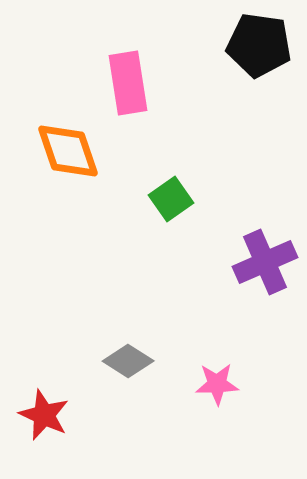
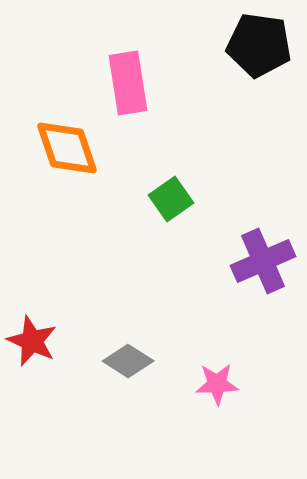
orange diamond: moved 1 px left, 3 px up
purple cross: moved 2 px left, 1 px up
red star: moved 12 px left, 74 px up
